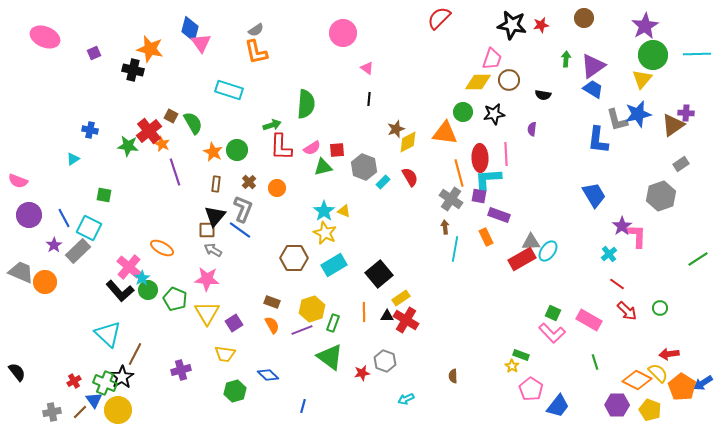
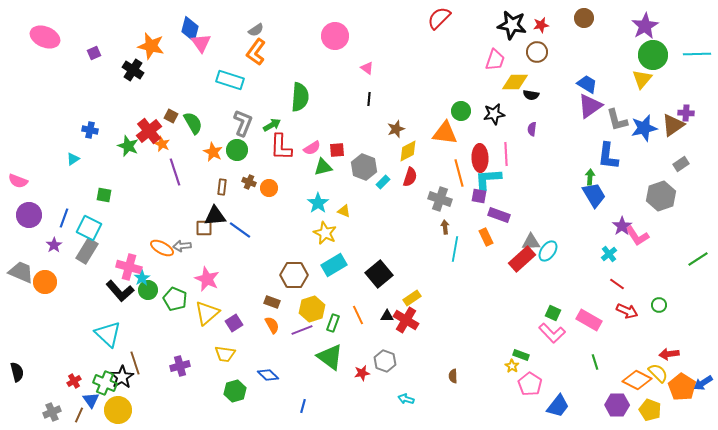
pink circle at (343, 33): moved 8 px left, 3 px down
orange star at (150, 49): moved 1 px right, 3 px up
orange L-shape at (256, 52): rotated 48 degrees clockwise
pink trapezoid at (492, 59): moved 3 px right, 1 px down
green arrow at (566, 59): moved 24 px right, 118 px down
purple triangle at (593, 66): moved 3 px left, 40 px down
black cross at (133, 70): rotated 20 degrees clockwise
brown circle at (509, 80): moved 28 px right, 28 px up
yellow diamond at (478, 82): moved 37 px right
blue trapezoid at (593, 89): moved 6 px left, 5 px up
cyan rectangle at (229, 90): moved 1 px right, 10 px up
black semicircle at (543, 95): moved 12 px left
green semicircle at (306, 104): moved 6 px left, 7 px up
green circle at (463, 112): moved 2 px left, 1 px up
blue star at (638, 114): moved 6 px right, 14 px down
green arrow at (272, 125): rotated 12 degrees counterclockwise
blue L-shape at (598, 140): moved 10 px right, 16 px down
yellow diamond at (408, 142): moved 9 px down
green star at (128, 146): rotated 15 degrees clockwise
red semicircle at (410, 177): rotated 48 degrees clockwise
brown cross at (249, 182): rotated 24 degrees counterclockwise
brown rectangle at (216, 184): moved 6 px right, 3 px down
orange circle at (277, 188): moved 8 px left
gray cross at (451, 199): moved 11 px left; rotated 15 degrees counterclockwise
gray L-shape at (243, 209): moved 86 px up
cyan star at (324, 211): moved 6 px left, 8 px up
black triangle at (215, 216): rotated 45 degrees clockwise
blue line at (64, 218): rotated 48 degrees clockwise
brown square at (207, 230): moved 3 px left, 2 px up
pink L-shape at (637, 236): rotated 145 degrees clockwise
gray arrow at (213, 250): moved 31 px left, 4 px up; rotated 36 degrees counterclockwise
gray rectangle at (78, 251): moved 9 px right; rotated 15 degrees counterclockwise
brown hexagon at (294, 258): moved 17 px down
red rectangle at (522, 259): rotated 12 degrees counterclockwise
pink cross at (129, 267): rotated 25 degrees counterclockwise
pink star at (207, 279): rotated 20 degrees clockwise
yellow rectangle at (401, 298): moved 11 px right
green circle at (660, 308): moved 1 px left, 3 px up
red arrow at (627, 311): rotated 20 degrees counterclockwise
orange line at (364, 312): moved 6 px left, 3 px down; rotated 24 degrees counterclockwise
yellow triangle at (207, 313): rotated 20 degrees clockwise
brown line at (135, 354): moved 9 px down; rotated 45 degrees counterclockwise
purple cross at (181, 370): moved 1 px left, 4 px up
black semicircle at (17, 372): rotated 24 degrees clockwise
pink pentagon at (531, 389): moved 1 px left, 5 px up
cyan arrow at (406, 399): rotated 42 degrees clockwise
blue triangle at (94, 400): moved 3 px left
gray cross at (52, 412): rotated 12 degrees counterclockwise
brown line at (80, 412): moved 1 px left, 3 px down; rotated 21 degrees counterclockwise
